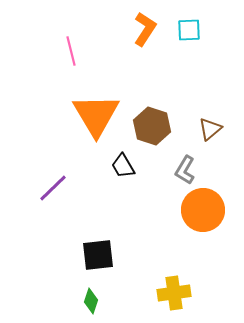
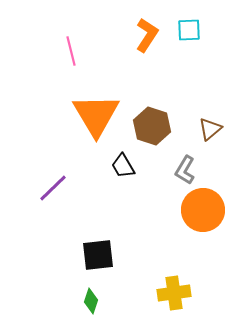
orange L-shape: moved 2 px right, 6 px down
